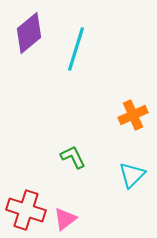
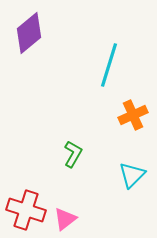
cyan line: moved 33 px right, 16 px down
green L-shape: moved 3 px up; rotated 56 degrees clockwise
